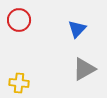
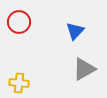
red circle: moved 2 px down
blue triangle: moved 2 px left, 2 px down
